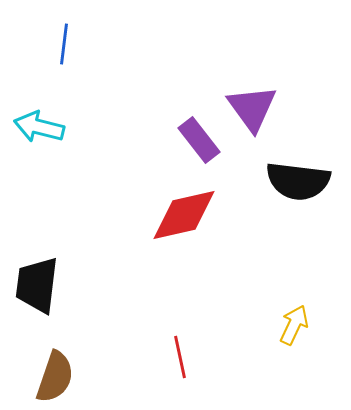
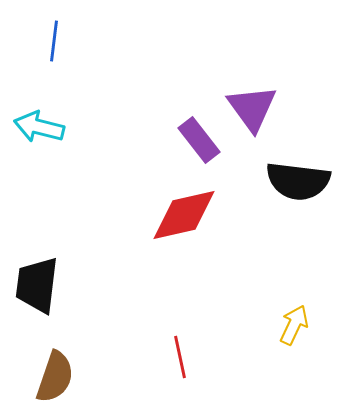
blue line: moved 10 px left, 3 px up
